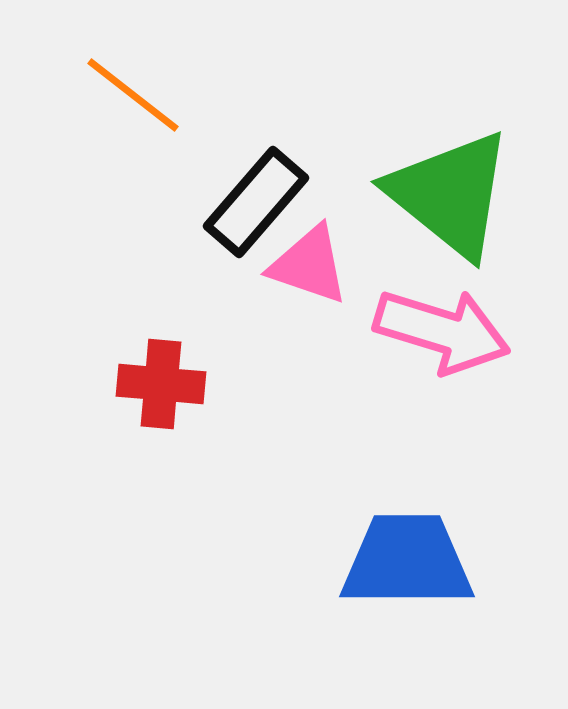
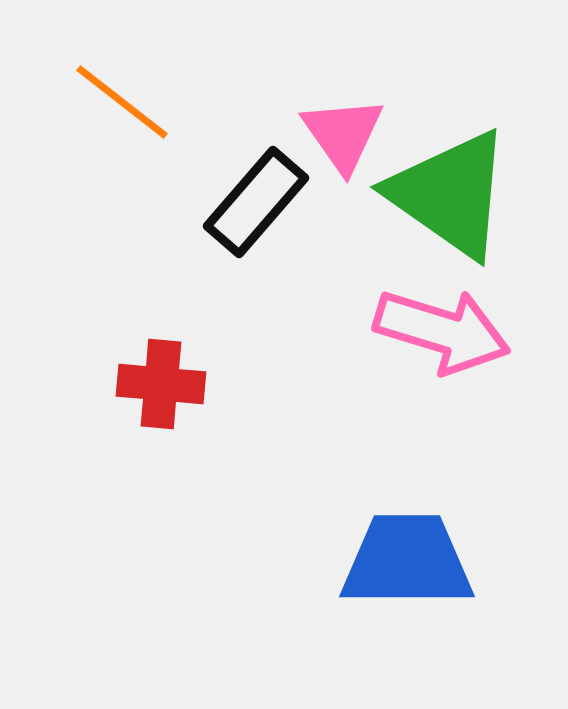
orange line: moved 11 px left, 7 px down
green triangle: rotated 4 degrees counterclockwise
pink triangle: moved 34 px right, 131 px up; rotated 36 degrees clockwise
